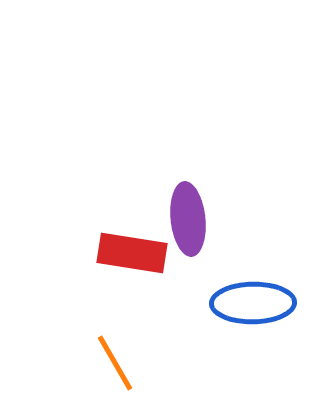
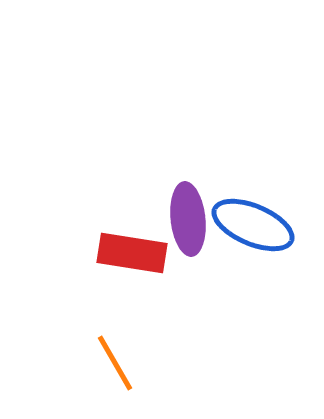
blue ellipse: moved 78 px up; rotated 24 degrees clockwise
